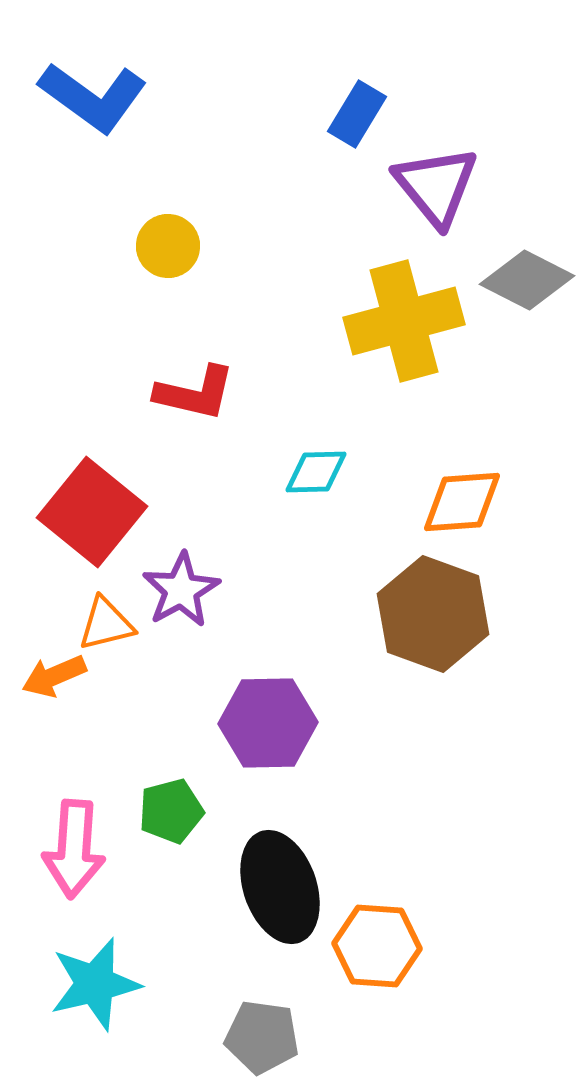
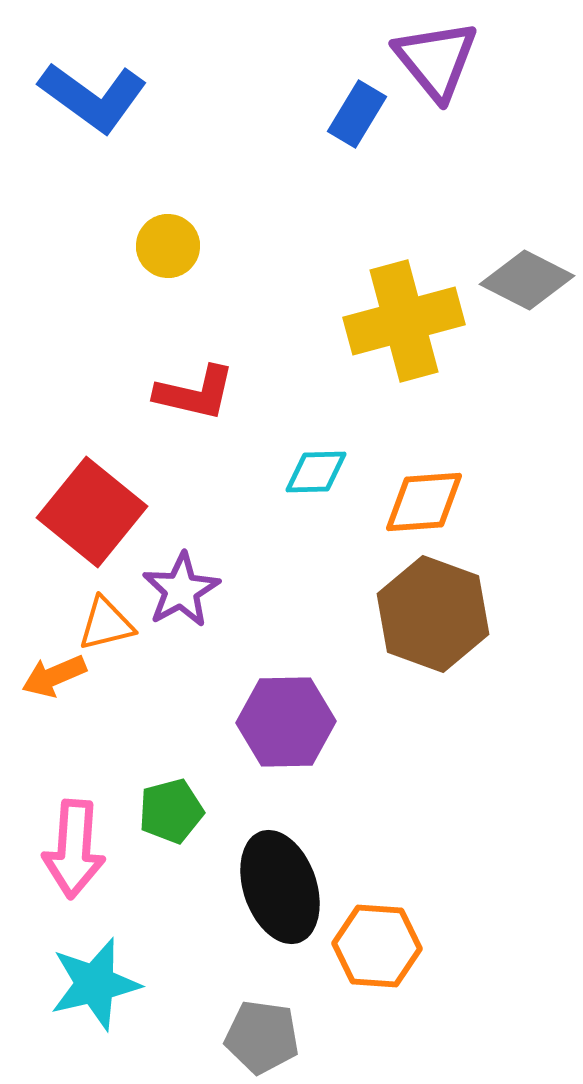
purple triangle: moved 126 px up
orange diamond: moved 38 px left
purple hexagon: moved 18 px right, 1 px up
